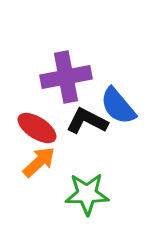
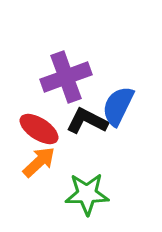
purple cross: rotated 9 degrees counterclockwise
blue semicircle: rotated 66 degrees clockwise
red ellipse: moved 2 px right, 1 px down
